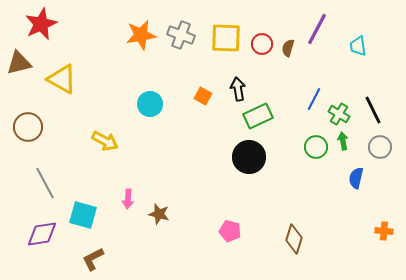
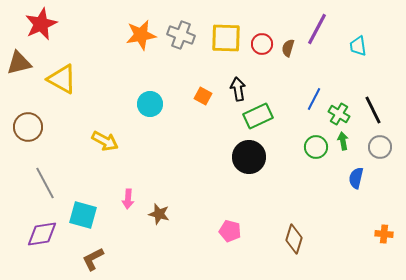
orange cross: moved 3 px down
